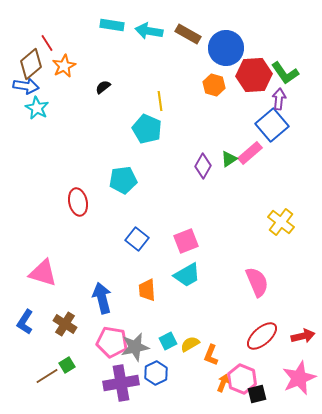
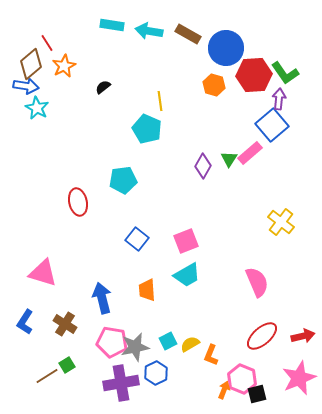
green triangle at (229, 159): rotated 24 degrees counterclockwise
orange arrow at (223, 383): moved 1 px right, 7 px down
